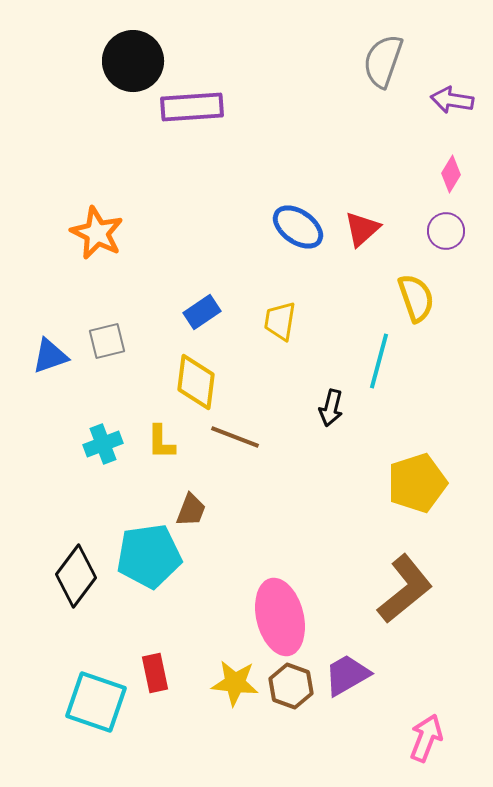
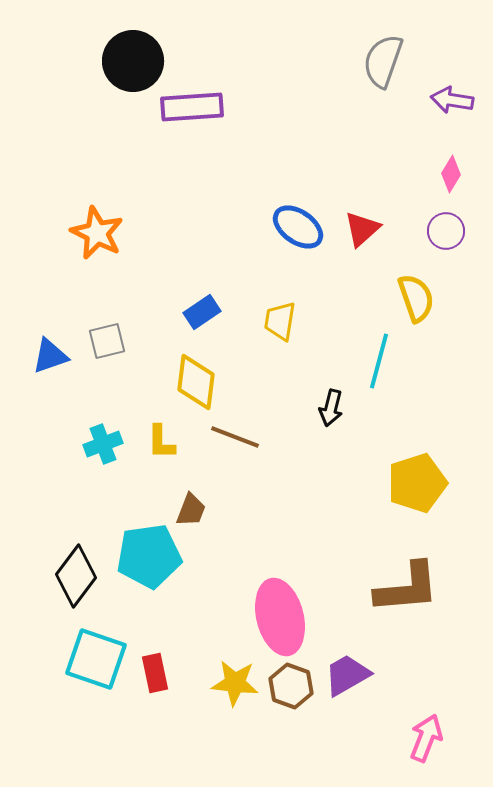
brown L-shape: moved 2 px right, 1 px up; rotated 34 degrees clockwise
cyan square: moved 43 px up
